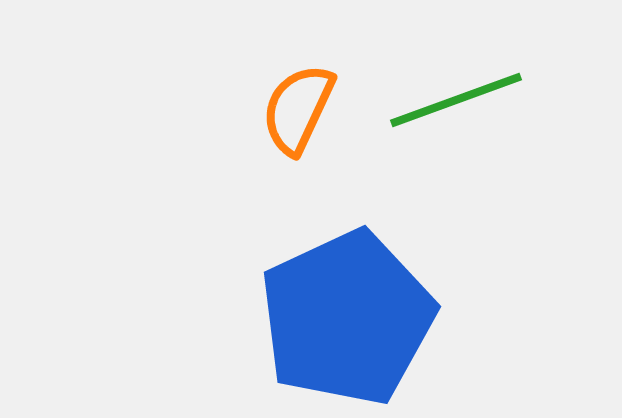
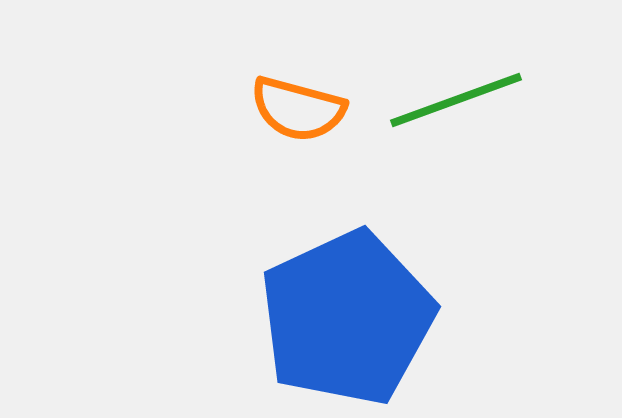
orange semicircle: rotated 100 degrees counterclockwise
